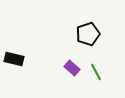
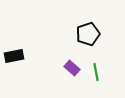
black rectangle: moved 3 px up; rotated 24 degrees counterclockwise
green line: rotated 18 degrees clockwise
